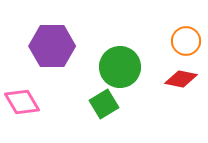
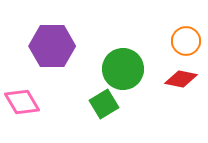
green circle: moved 3 px right, 2 px down
